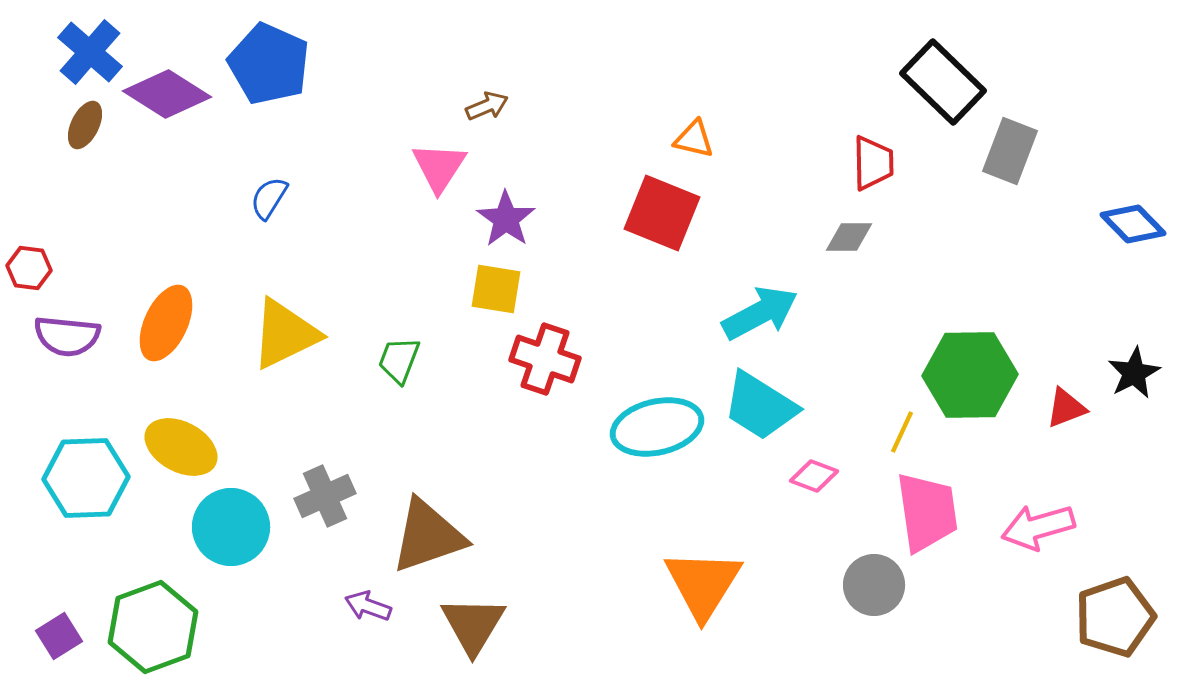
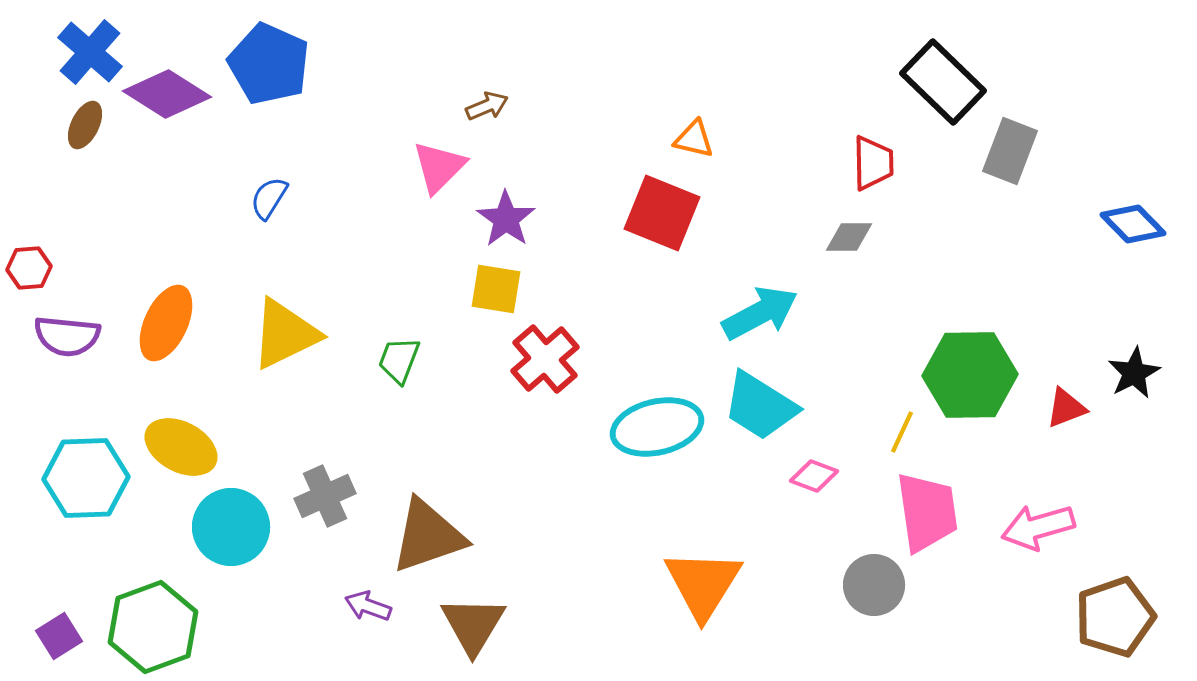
pink triangle at (439, 167): rotated 12 degrees clockwise
red hexagon at (29, 268): rotated 12 degrees counterclockwise
red cross at (545, 359): rotated 30 degrees clockwise
